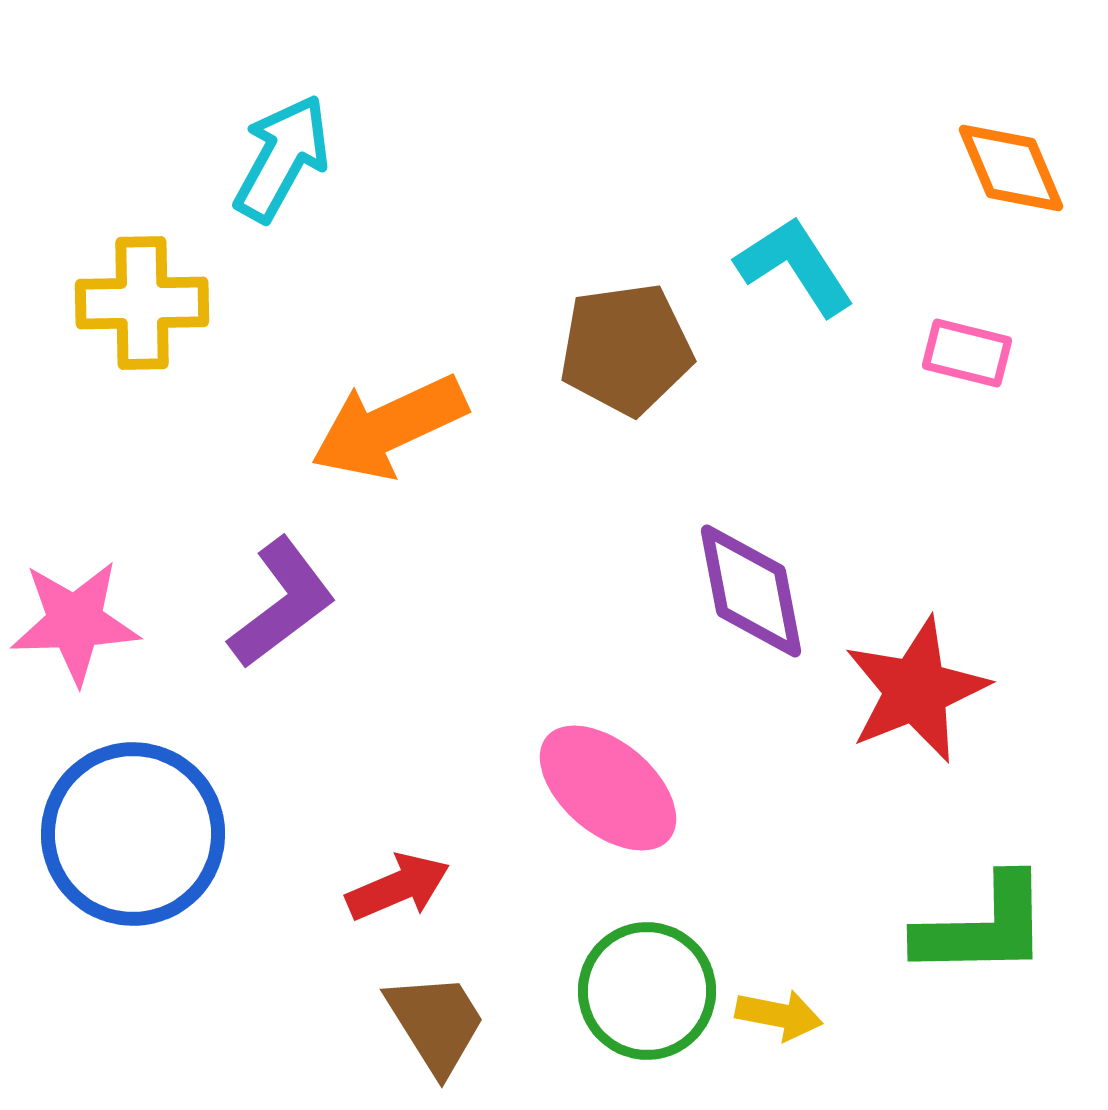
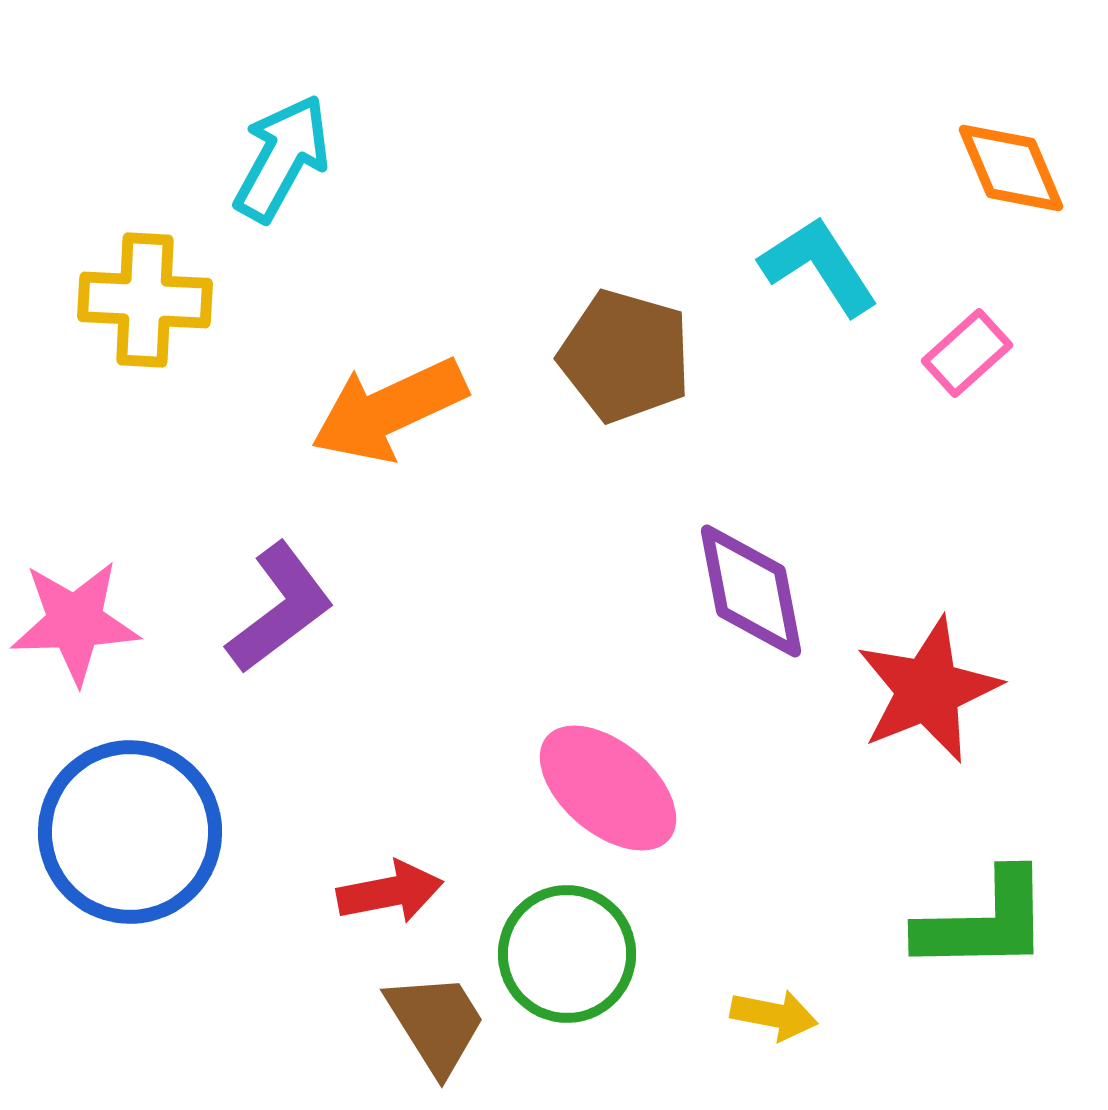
cyan L-shape: moved 24 px right
yellow cross: moved 3 px right, 3 px up; rotated 4 degrees clockwise
brown pentagon: moved 1 px left, 7 px down; rotated 24 degrees clockwise
pink rectangle: rotated 56 degrees counterclockwise
orange arrow: moved 17 px up
purple L-shape: moved 2 px left, 5 px down
red star: moved 12 px right
blue circle: moved 3 px left, 2 px up
red arrow: moved 8 px left, 5 px down; rotated 12 degrees clockwise
green L-shape: moved 1 px right, 5 px up
green circle: moved 80 px left, 37 px up
yellow arrow: moved 5 px left
